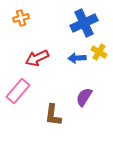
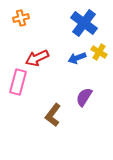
blue cross: rotated 28 degrees counterclockwise
blue arrow: rotated 18 degrees counterclockwise
pink rectangle: moved 9 px up; rotated 25 degrees counterclockwise
brown L-shape: rotated 30 degrees clockwise
